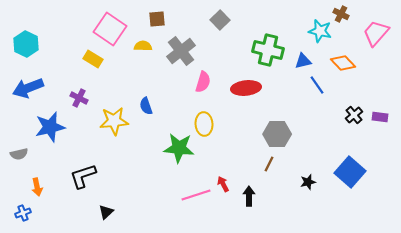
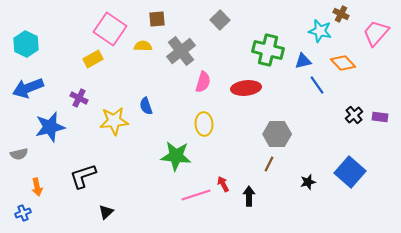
yellow rectangle: rotated 60 degrees counterclockwise
green star: moved 3 px left, 8 px down
